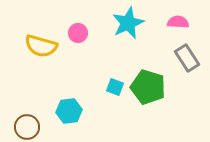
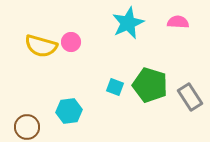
pink circle: moved 7 px left, 9 px down
gray rectangle: moved 3 px right, 39 px down
green pentagon: moved 2 px right, 2 px up
